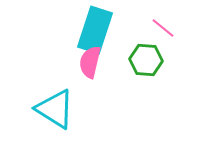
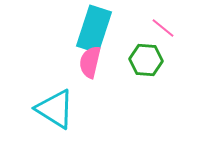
cyan rectangle: moved 1 px left, 1 px up
